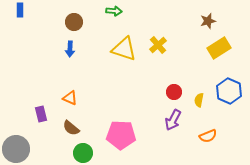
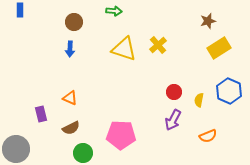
brown semicircle: rotated 66 degrees counterclockwise
